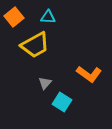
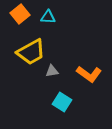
orange square: moved 6 px right, 3 px up
yellow trapezoid: moved 4 px left, 7 px down
gray triangle: moved 7 px right, 12 px up; rotated 40 degrees clockwise
